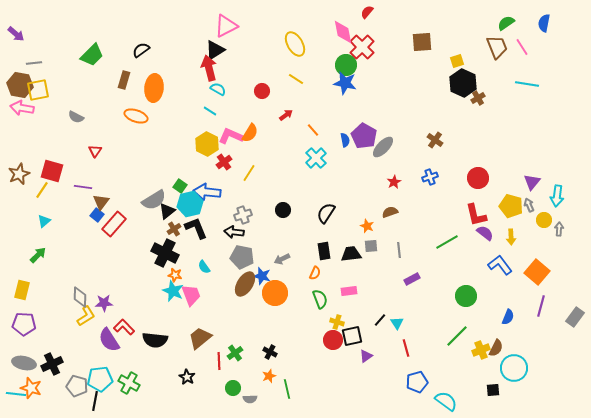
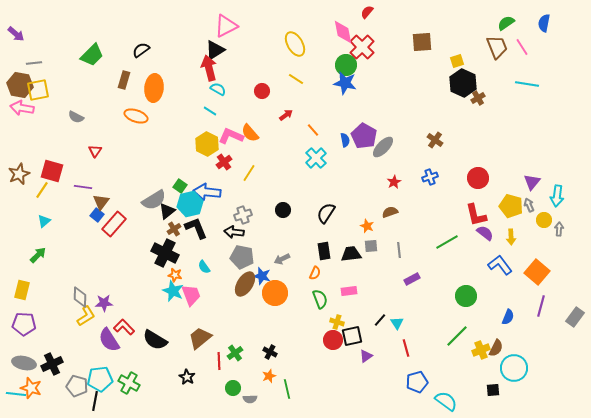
orange semicircle at (250, 133): rotated 108 degrees clockwise
black semicircle at (155, 340): rotated 25 degrees clockwise
